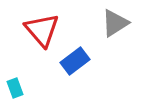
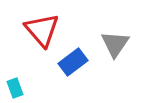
gray triangle: moved 21 px down; rotated 24 degrees counterclockwise
blue rectangle: moved 2 px left, 1 px down
